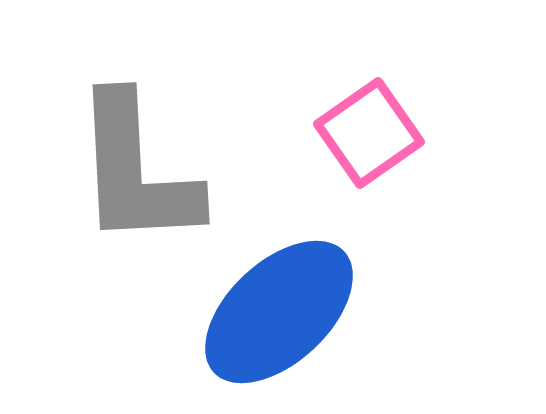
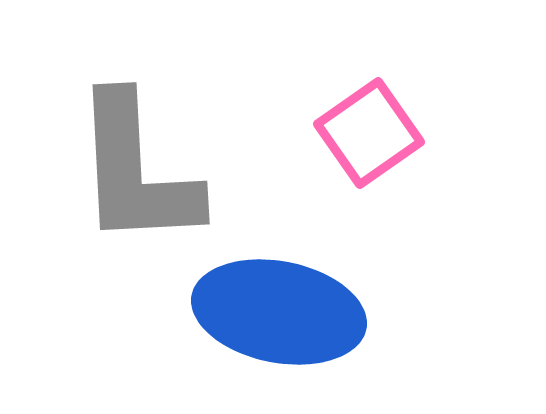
blue ellipse: rotated 54 degrees clockwise
